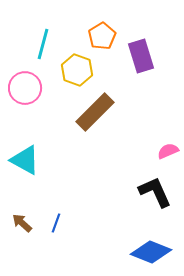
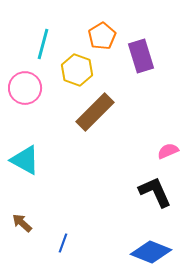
blue line: moved 7 px right, 20 px down
